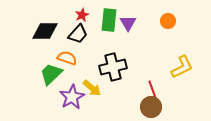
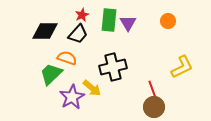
brown circle: moved 3 px right
